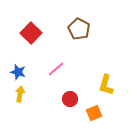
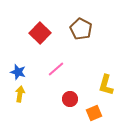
brown pentagon: moved 2 px right
red square: moved 9 px right
